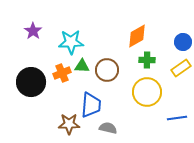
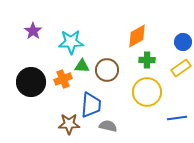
orange cross: moved 1 px right, 6 px down
gray semicircle: moved 2 px up
